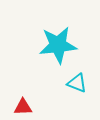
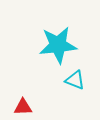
cyan triangle: moved 2 px left, 3 px up
